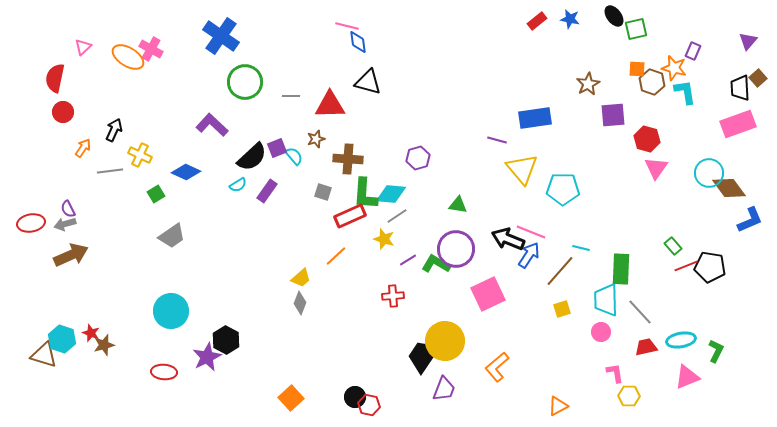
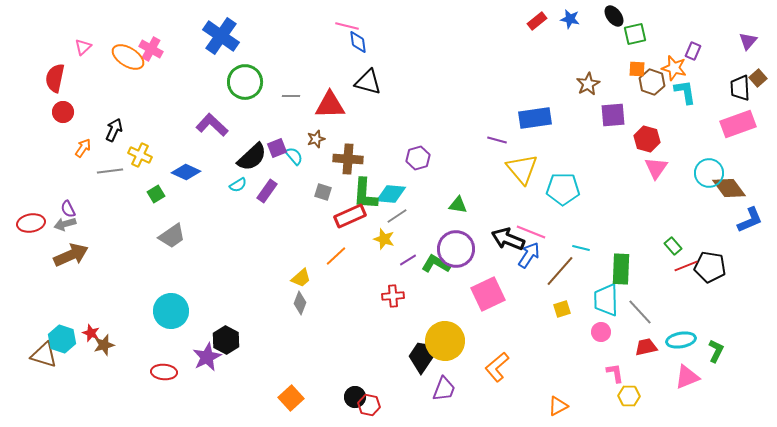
green square at (636, 29): moved 1 px left, 5 px down
